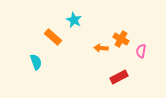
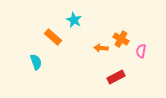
red rectangle: moved 3 px left
